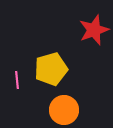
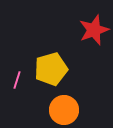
pink line: rotated 24 degrees clockwise
